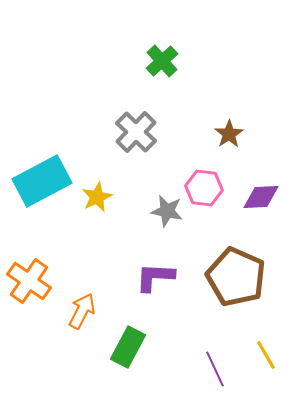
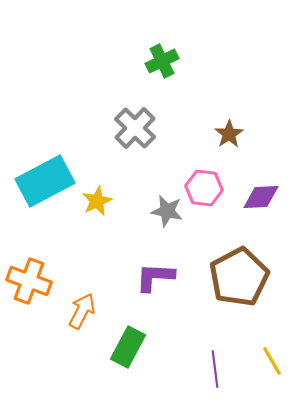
green cross: rotated 16 degrees clockwise
gray cross: moved 1 px left, 4 px up
cyan rectangle: moved 3 px right
yellow star: moved 4 px down
brown pentagon: moved 3 px right; rotated 20 degrees clockwise
orange cross: rotated 15 degrees counterclockwise
yellow line: moved 6 px right, 6 px down
purple line: rotated 18 degrees clockwise
